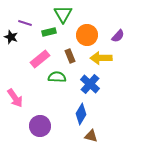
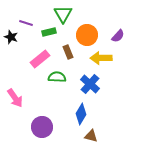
purple line: moved 1 px right
brown rectangle: moved 2 px left, 4 px up
purple circle: moved 2 px right, 1 px down
